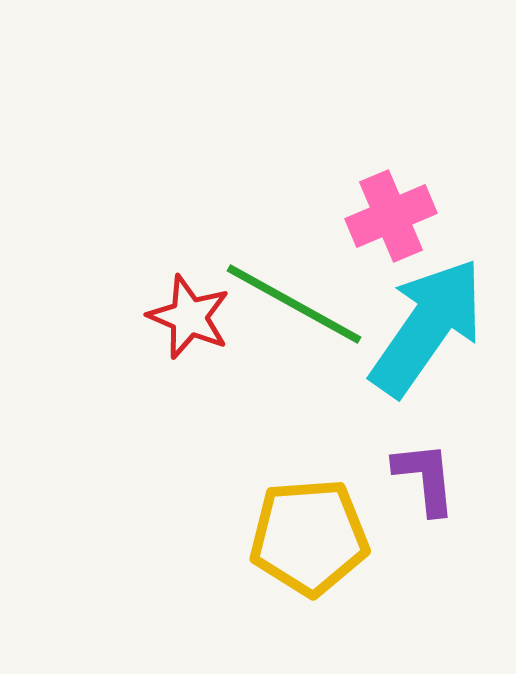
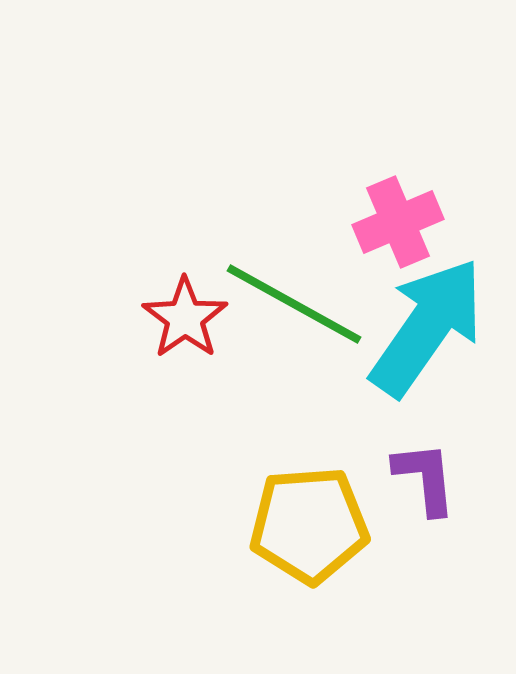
pink cross: moved 7 px right, 6 px down
red star: moved 4 px left, 1 px down; rotated 14 degrees clockwise
yellow pentagon: moved 12 px up
